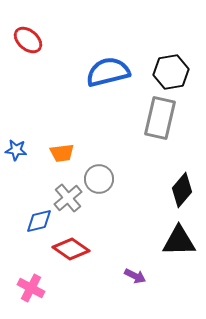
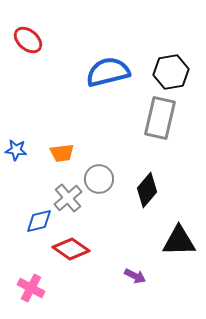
black diamond: moved 35 px left
